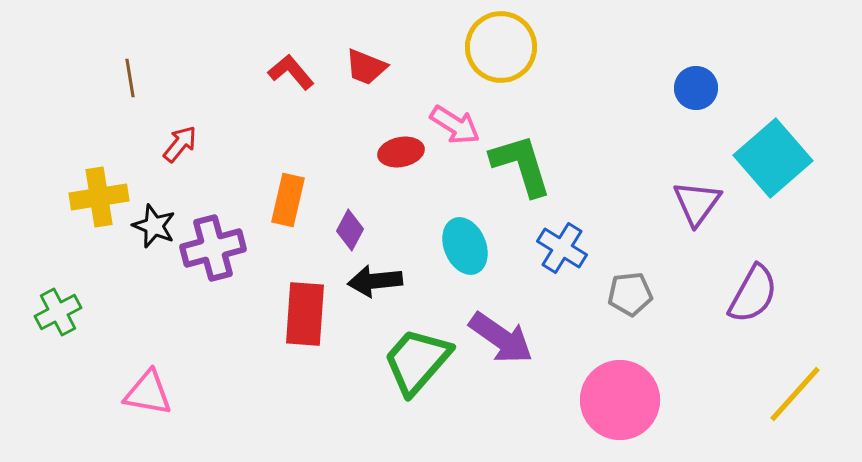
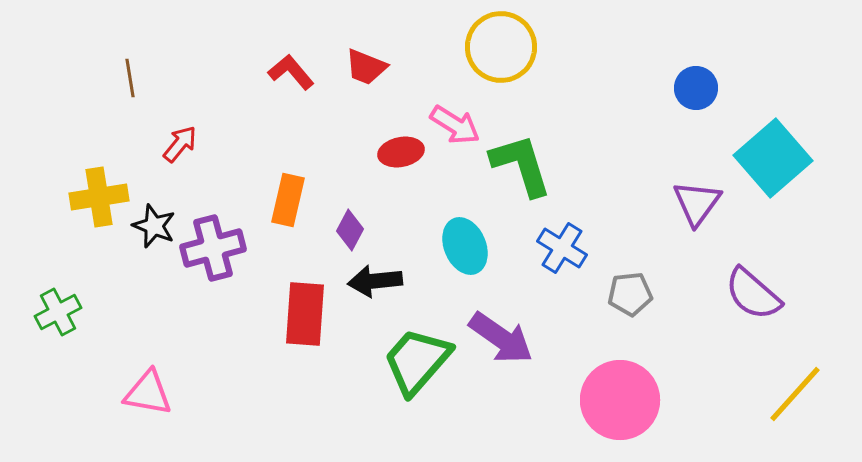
purple semicircle: rotated 102 degrees clockwise
